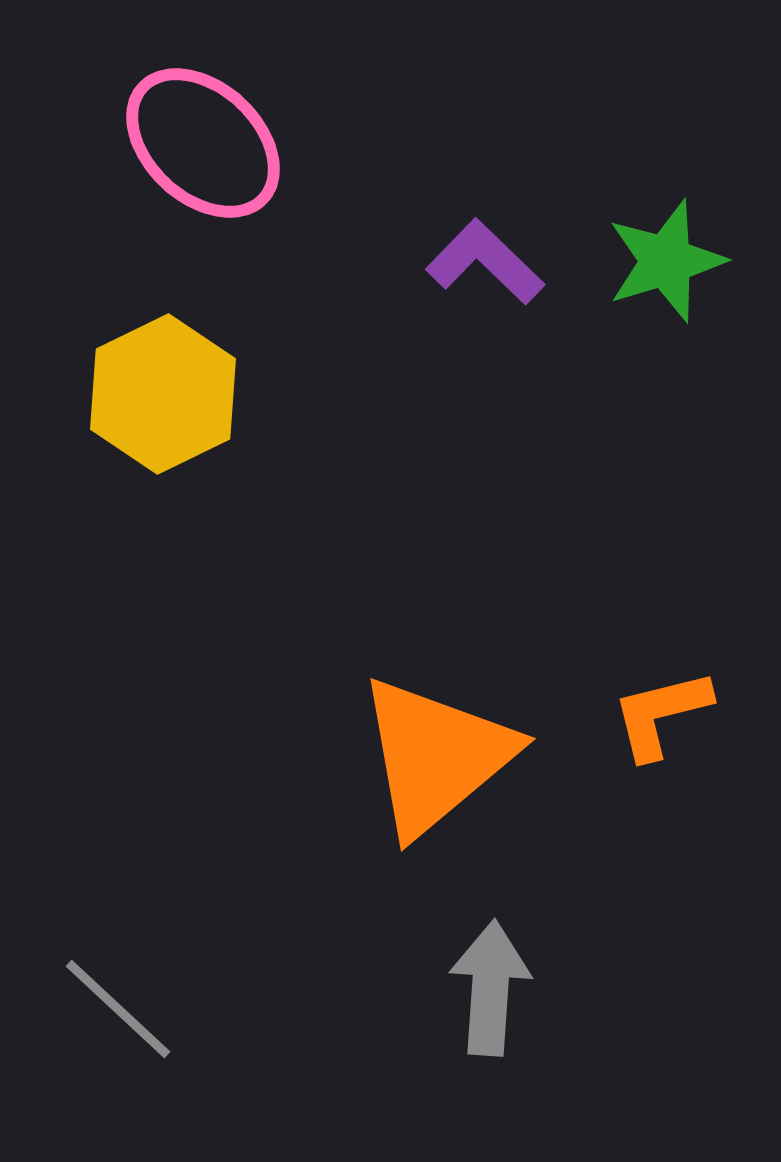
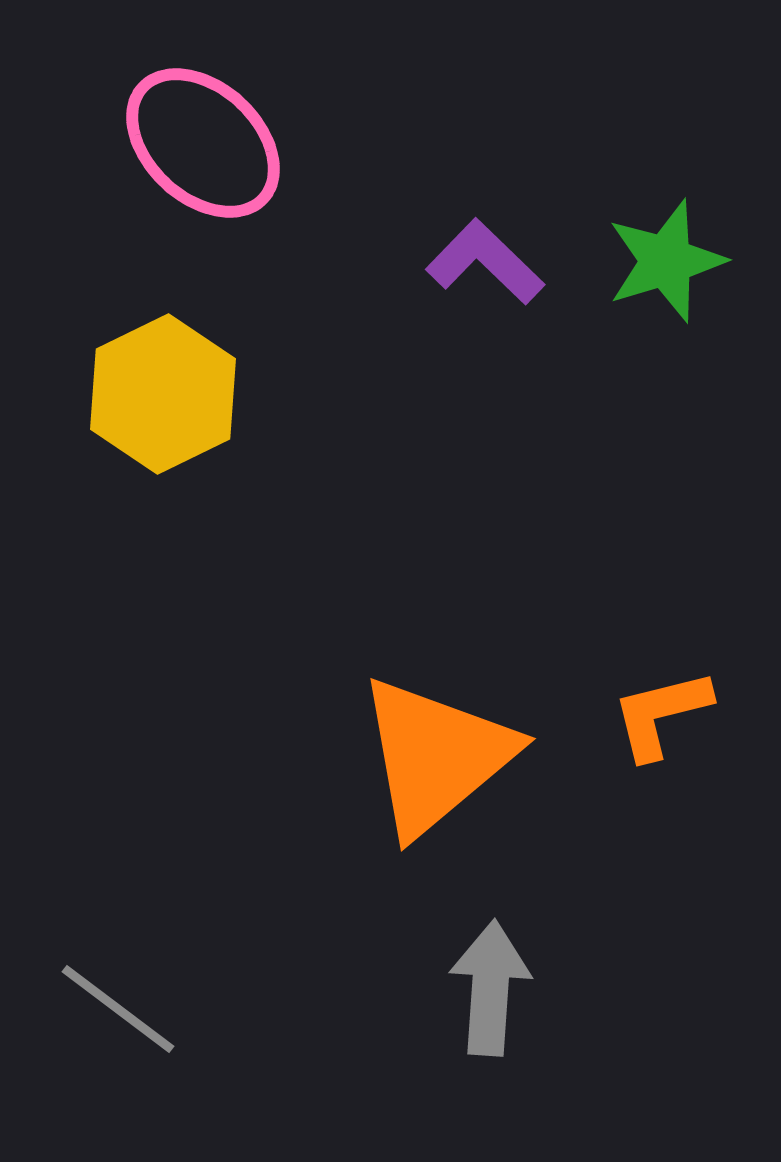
gray line: rotated 6 degrees counterclockwise
